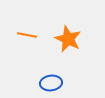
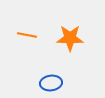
orange star: moved 2 px right, 1 px up; rotated 24 degrees counterclockwise
